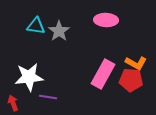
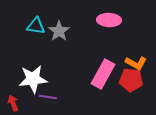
pink ellipse: moved 3 px right
white star: moved 4 px right, 2 px down
